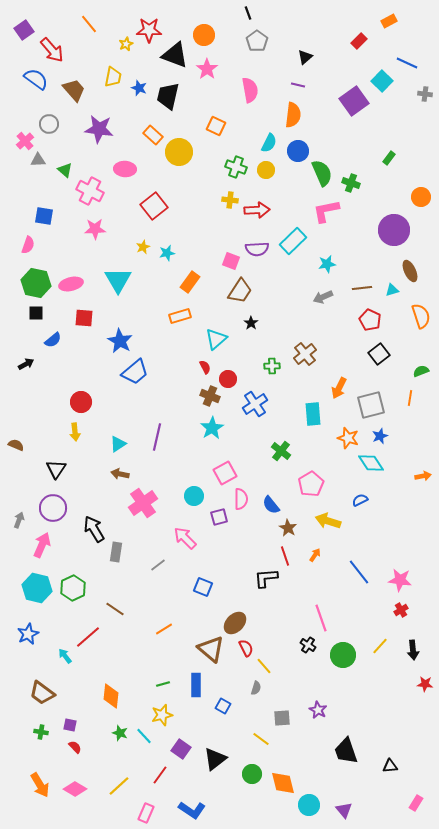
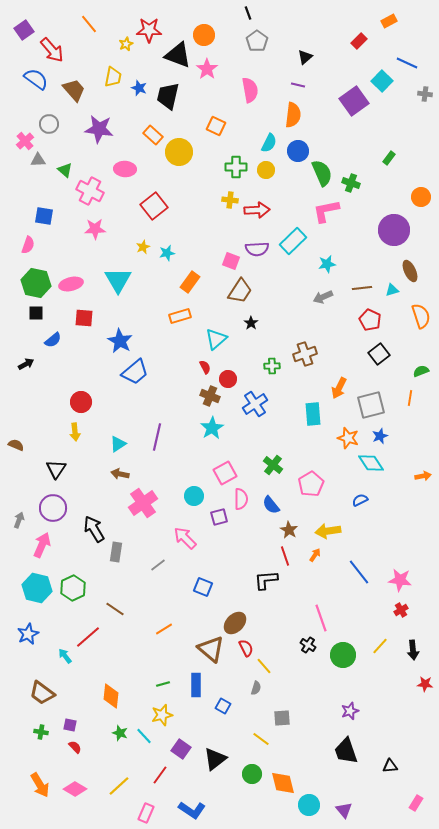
black triangle at (175, 55): moved 3 px right
green cross at (236, 167): rotated 20 degrees counterclockwise
brown cross at (305, 354): rotated 20 degrees clockwise
green cross at (281, 451): moved 8 px left, 14 px down
yellow arrow at (328, 521): moved 10 px down; rotated 25 degrees counterclockwise
brown star at (288, 528): moved 1 px right, 2 px down
black L-shape at (266, 578): moved 2 px down
purple star at (318, 710): moved 32 px right, 1 px down; rotated 24 degrees clockwise
